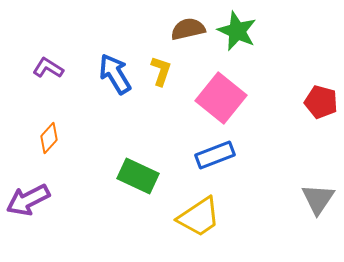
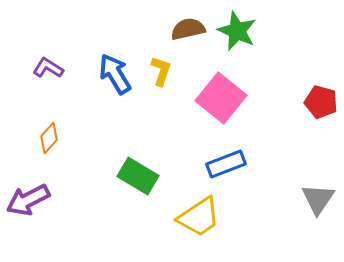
blue rectangle: moved 11 px right, 9 px down
green rectangle: rotated 6 degrees clockwise
